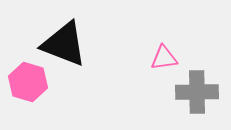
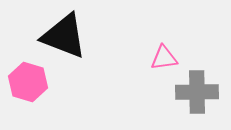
black triangle: moved 8 px up
